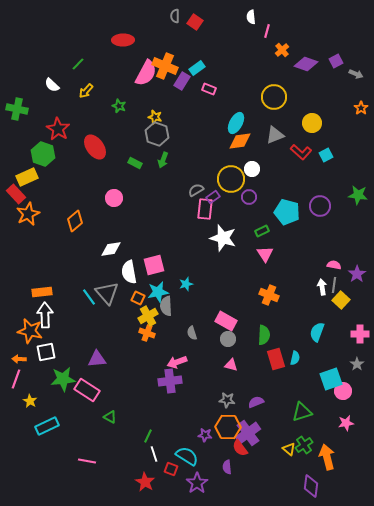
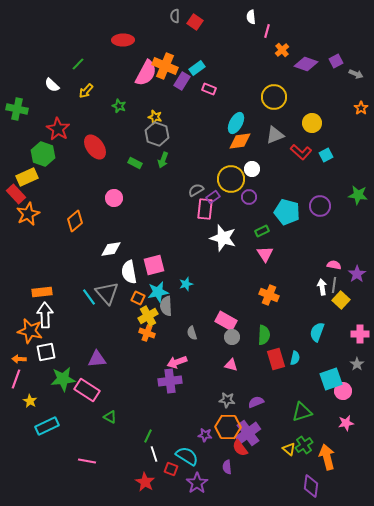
gray circle at (228, 339): moved 4 px right, 2 px up
